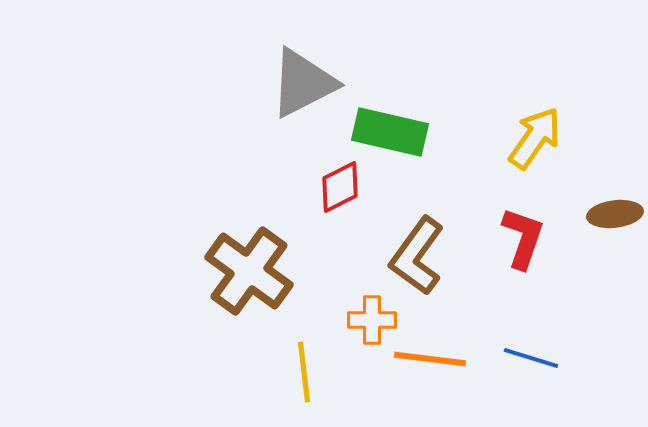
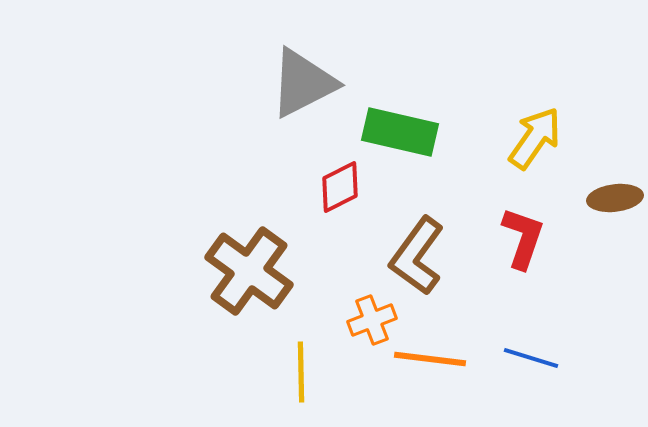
green rectangle: moved 10 px right
brown ellipse: moved 16 px up
orange cross: rotated 21 degrees counterclockwise
yellow line: moved 3 px left; rotated 6 degrees clockwise
